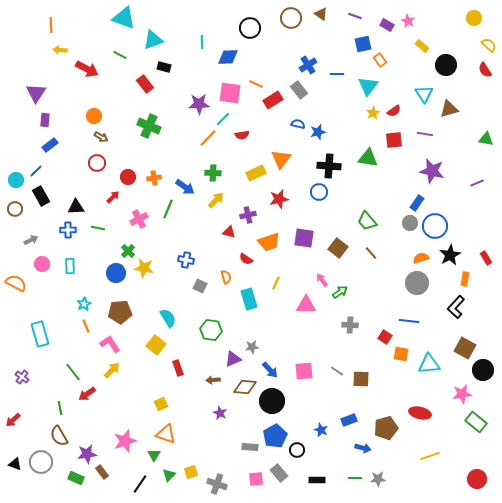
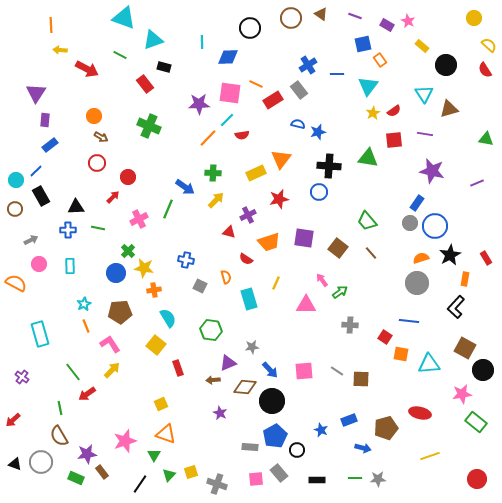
cyan line at (223, 119): moved 4 px right, 1 px down
orange cross at (154, 178): moved 112 px down
purple cross at (248, 215): rotated 14 degrees counterclockwise
pink circle at (42, 264): moved 3 px left
purple triangle at (233, 359): moved 5 px left, 4 px down
